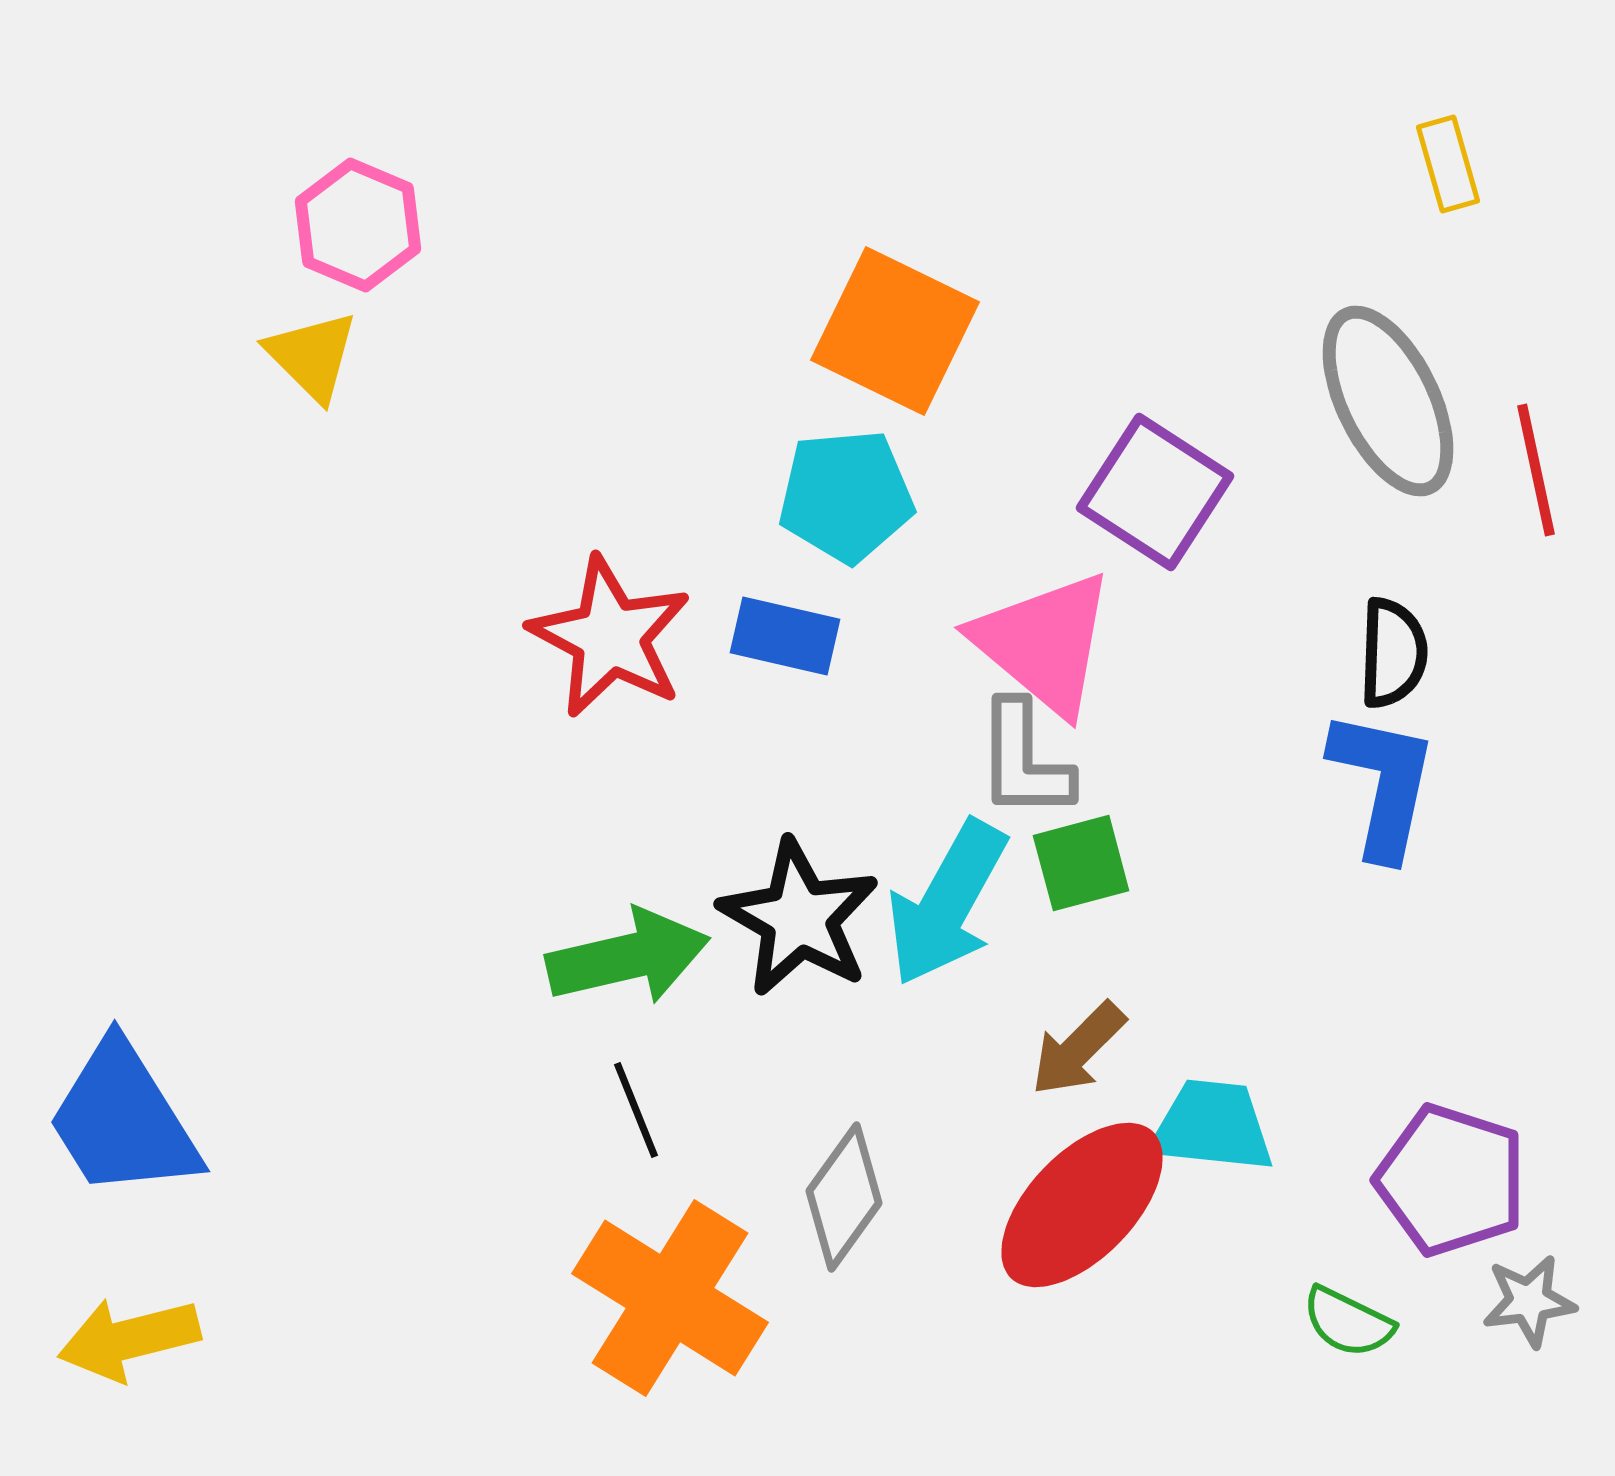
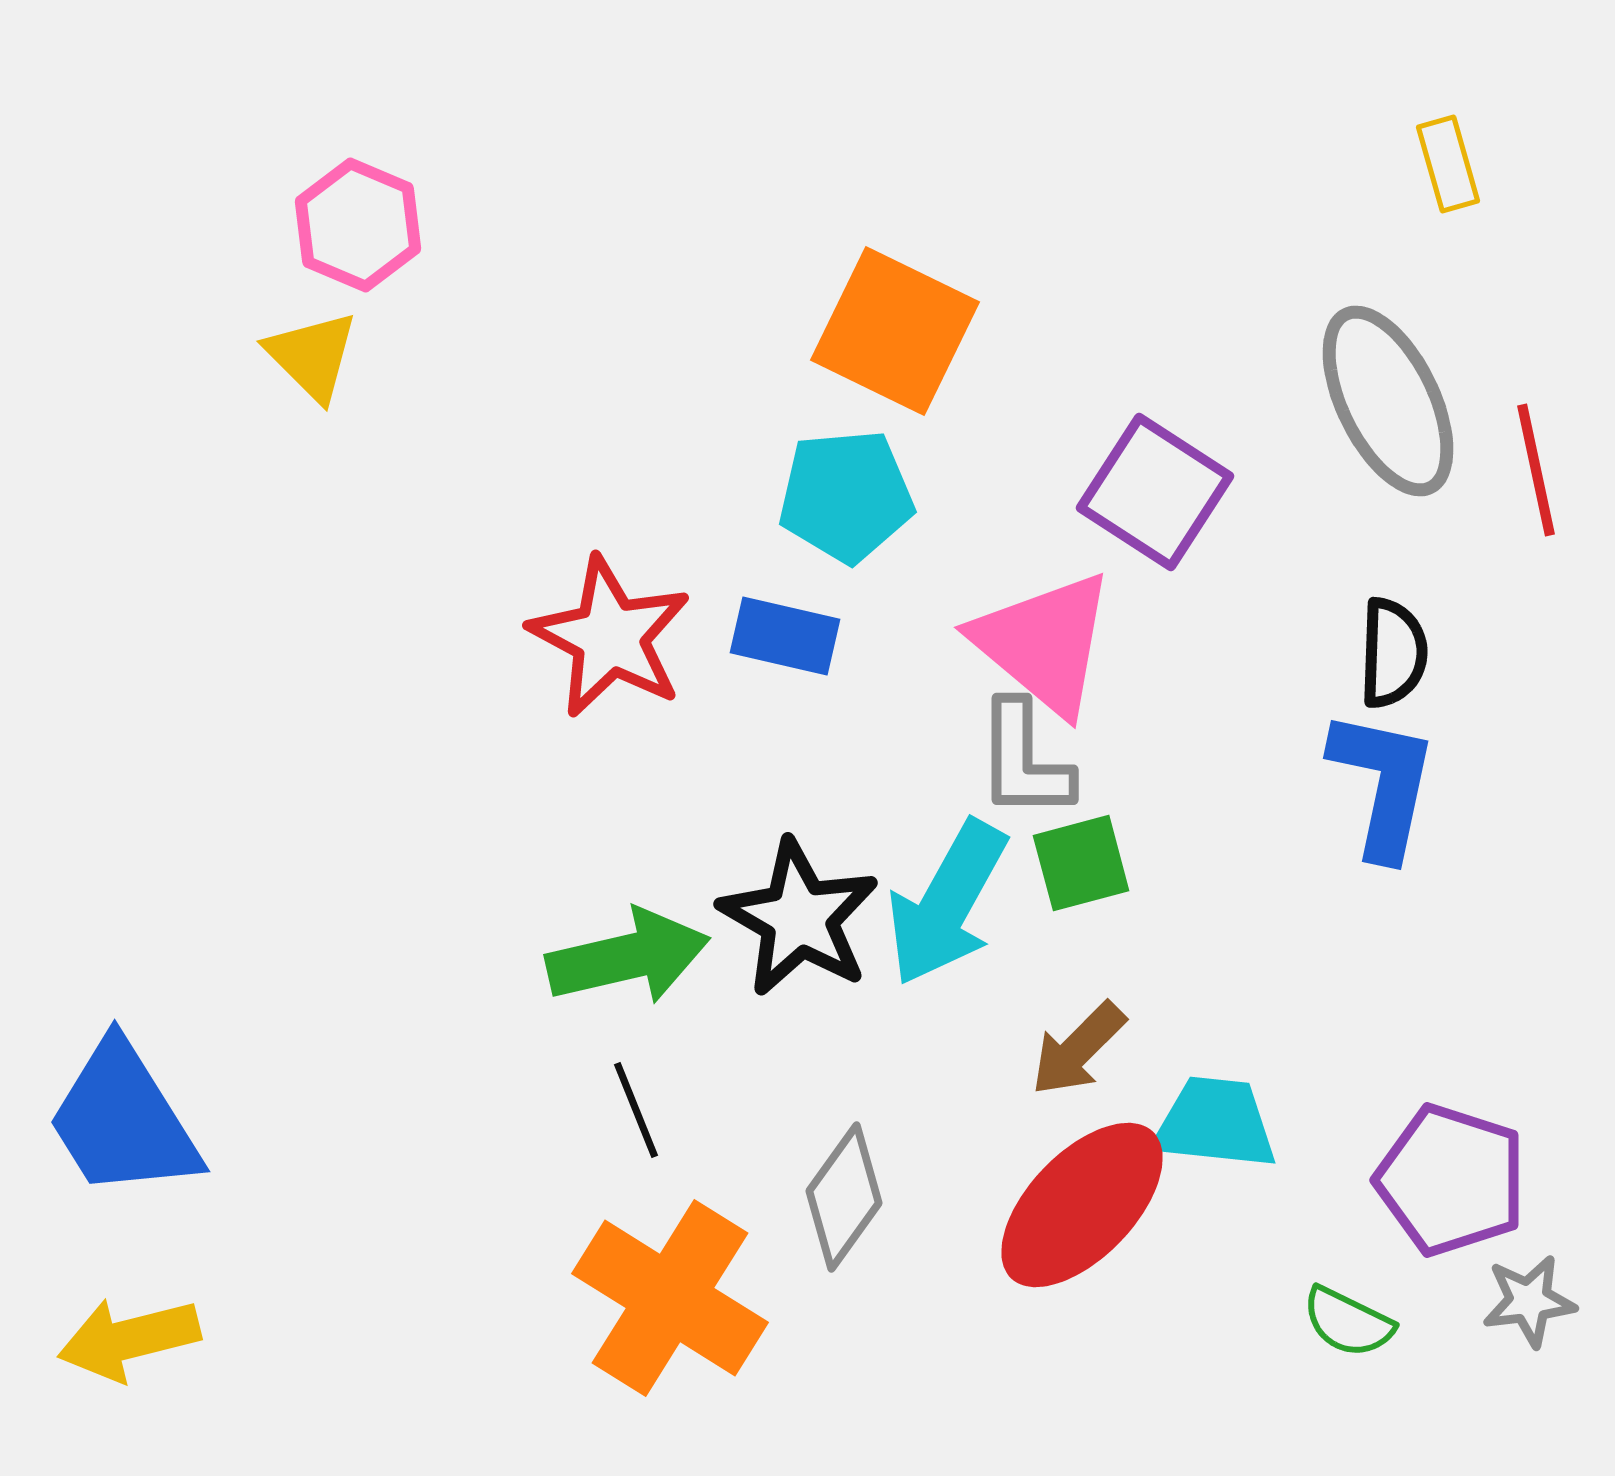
cyan trapezoid: moved 3 px right, 3 px up
